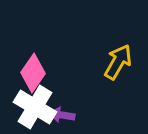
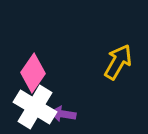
purple arrow: moved 1 px right, 1 px up
